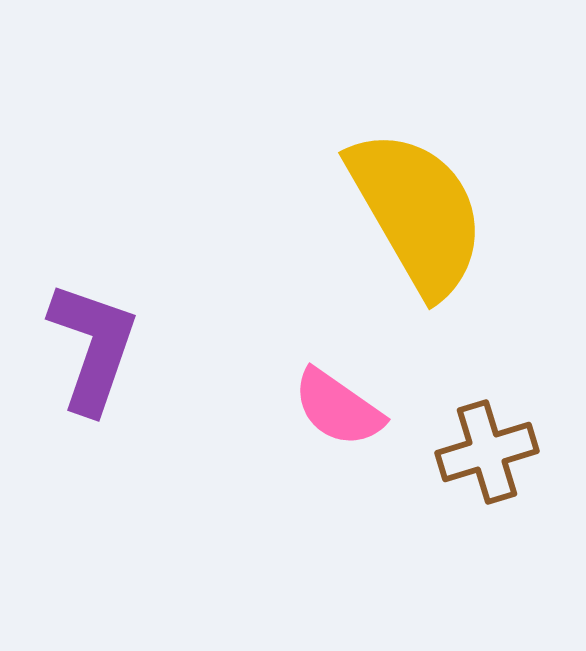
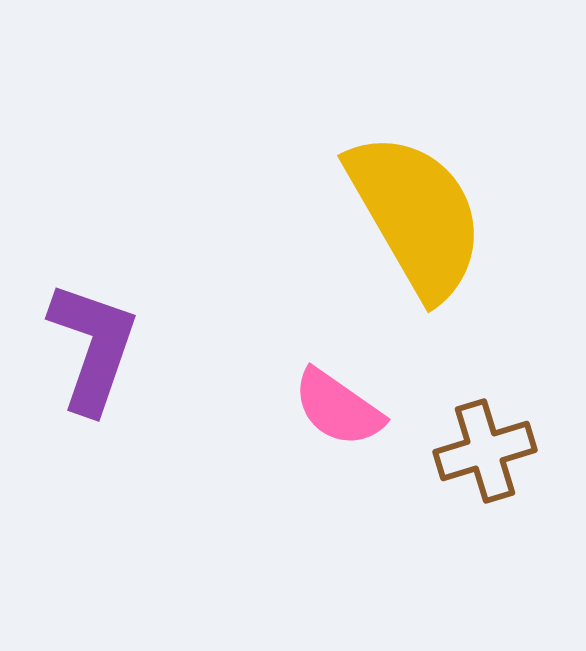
yellow semicircle: moved 1 px left, 3 px down
brown cross: moved 2 px left, 1 px up
